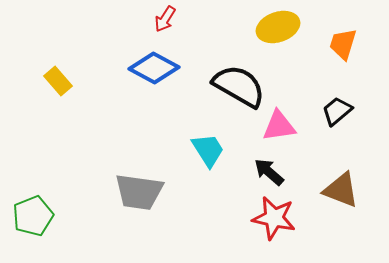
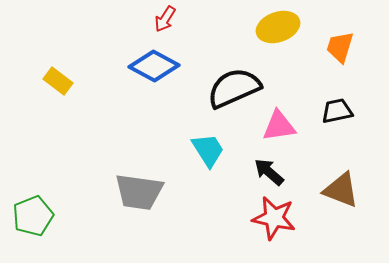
orange trapezoid: moved 3 px left, 3 px down
blue diamond: moved 2 px up
yellow rectangle: rotated 12 degrees counterclockwise
black semicircle: moved 5 px left, 2 px down; rotated 54 degrees counterclockwise
black trapezoid: rotated 28 degrees clockwise
